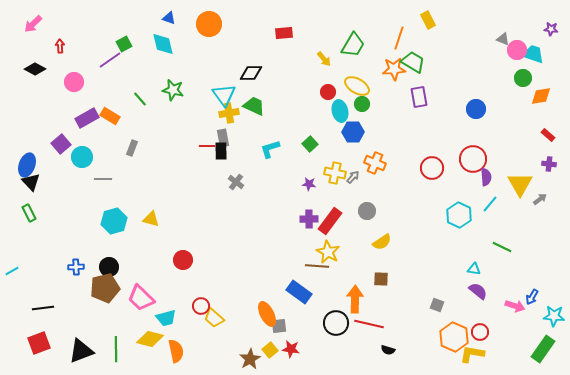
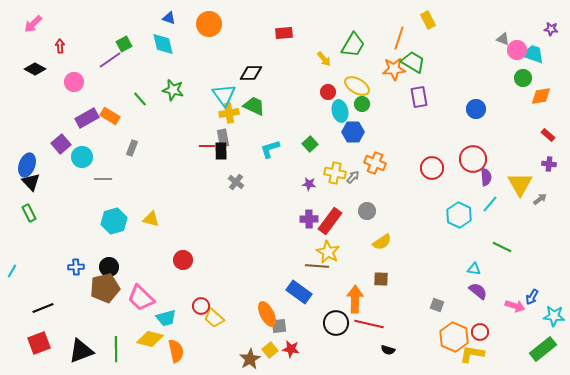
cyan line at (12, 271): rotated 32 degrees counterclockwise
black line at (43, 308): rotated 15 degrees counterclockwise
green rectangle at (543, 349): rotated 16 degrees clockwise
